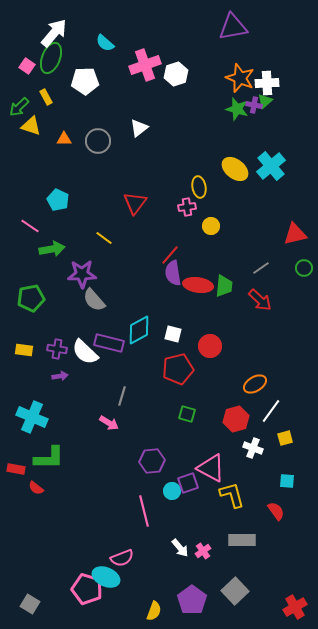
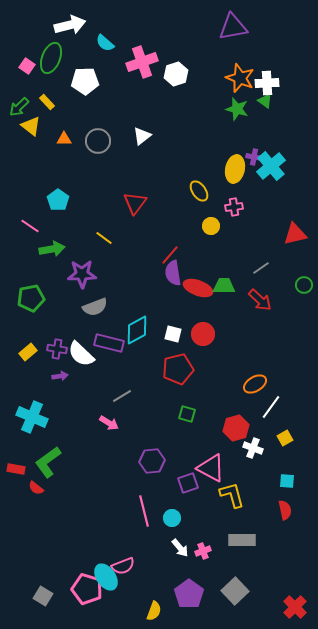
white arrow at (54, 33): moved 16 px right, 8 px up; rotated 36 degrees clockwise
pink cross at (145, 65): moved 3 px left, 3 px up
yellow rectangle at (46, 97): moved 1 px right, 5 px down; rotated 14 degrees counterclockwise
green triangle at (265, 101): rotated 42 degrees counterclockwise
purple cross at (254, 105): moved 52 px down
yellow triangle at (31, 126): rotated 20 degrees clockwise
white triangle at (139, 128): moved 3 px right, 8 px down
yellow ellipse at (235, 169): rotated 64 degrees clockwise
yellow ellipse at (199, 187): moved 4 px down; rotated 25 degrees counterclockwise
cyan pentagon at (58, 200): rotated 10 degrees clockwise
pink cross at (187, 207): moved 47 px right
green circle at (304, 268): moved 17 px down
red ellipse at (198, 285): moved 3 px down; rotated 12 degrees clockwise
green trapezoid at (224, 286): rotated 95 degrees counterclockwise
gray semicircle at (94, 300): moved 1 px right, 7 px down; rotated 70 degrees counterclockwise
cyan diamond at (139, 330): moved 2 px left
red circle at (210, 346): moved 7 px left, 12 px up
yellow rectangle at (24, 350): moved 4 px right, 2 px down; rotated 48 degrees counterclockwise
white semicircle at (85, 352): moved 4 px left, 2 px down
gray line at (122, 396): rotated 42 degrees clockwise
white line at (271, 411): moved 4 px up
red hexagon at (236, 419): moved 9 px down
yellow square at (285, 438): rotated 14 degrees counterclockwise
green L-shape at (49, 458): moved 1 px left, 4 px down; rotated 144 degrees clockwise
cyan circle at (172, 491): moved 27 px down
red semicircle at (276, 511): moved 9 px right, 1 px up; rotated 24 degrees clockwise
pink cross at (203, 551): rotated 14 degrees clockwise
pink semicircle at (122, 558): moved 1 px right, 8 px down
cyan ellipse at (106, 577): rotated 32 degrees clockwise
purple pentagon at (192, 600): moved 3 px left, 6 px up
gray square at (30, 604): moved 13 px right, 8 px up
red cross at (295, 607): rotated 15 degrees counterclockwise
